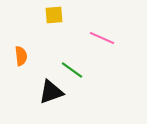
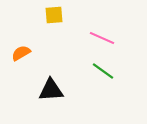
orange semicircle: moved 3 px up; rotated 114 degrees counterclockwise
green line: moved 31 px right, 1 px down
black triangle: moved 2 px up; rotated 16 degrees clockwise
